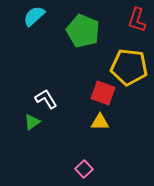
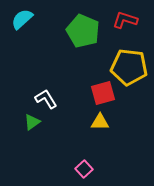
cyan semicircle: moved 12 px left, 3 px down
red L-shape: moved 12 px left; rotated 90 degrees clockwise
red square: rotated 35 degrees counterclockwise
